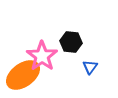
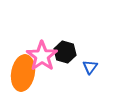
black hexagon: moved 6 px left, 10 px down; rotated 10 degrees clockwise
orange ellipse: moved 2 px up; rotated 44 degrees counterclockwise
